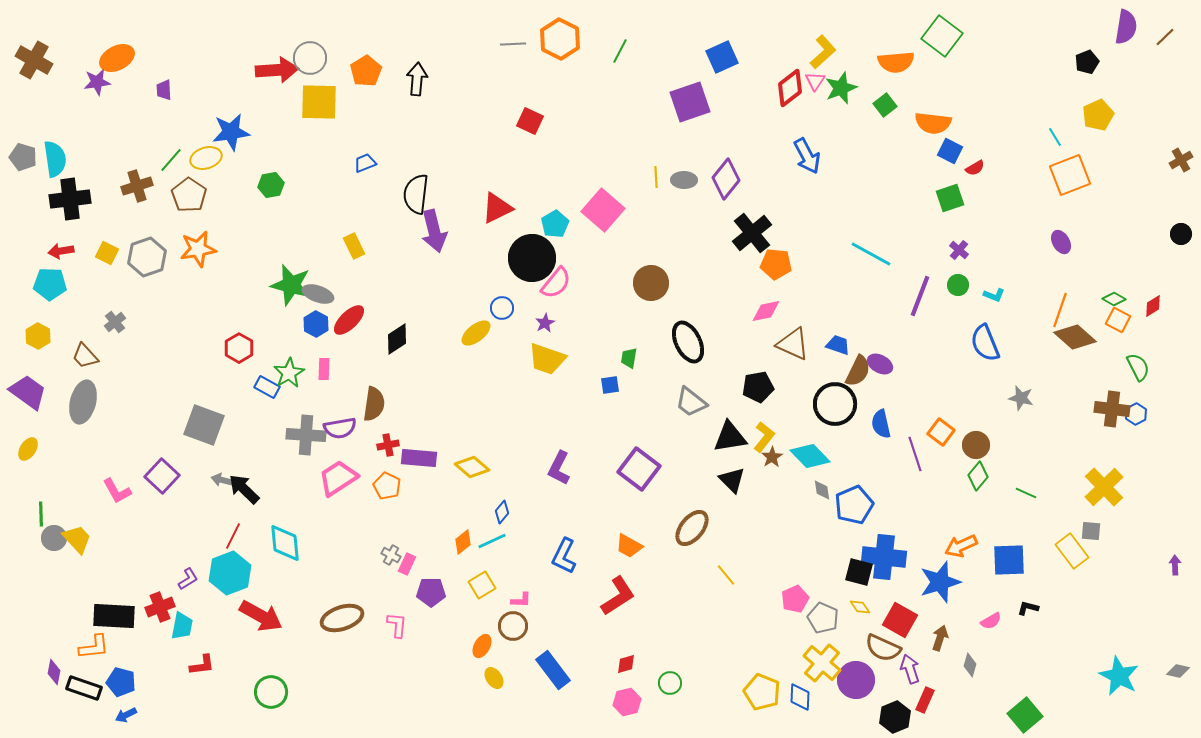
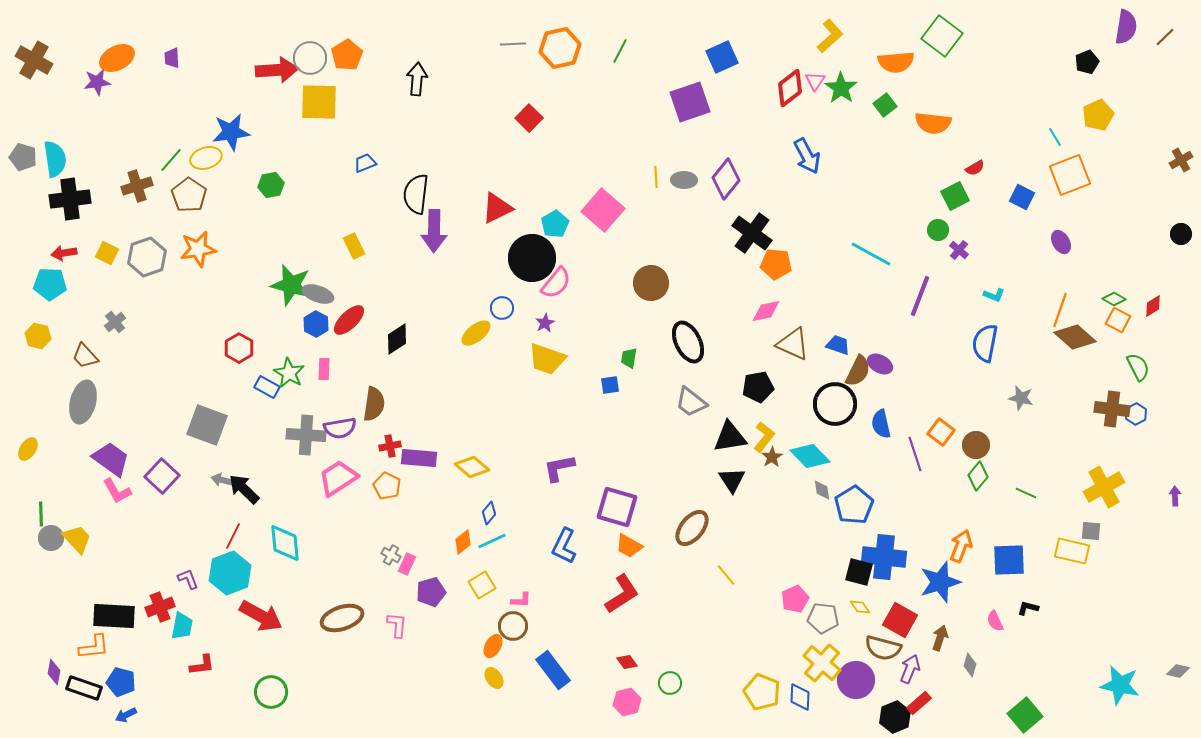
orange hexagon at (560, 39): moved 9 px down; rotated 21 degrees clockwise
yellow L-shape at (823, 52): moved 7 px right, 16 px up
orange pentagon at (366, 71): moved 19 px left, 16 px up
green star at (841, 88): rotated 16 degrees counterclockwise
purple trapezoid at (164, 90): moved 8 px right, 32 px up
red square at (530, 121): moved 1 px left, 3 px up; rotated 20 degrees clockwise
blue square at (950, 151): moved 72 px right, 46 px down
green square at (950, 198): moved 5 px right, 2 px up; rotated 8 degrees counterclockwise
purple arrow at (434, 231): rotated 15 degrees clockwise
black cross at (752, 233): rotated 15 degrees counterclockwise
red arrow at (61, 251): moved 3 px right, 2 px down
green circle at (958, 285): moved 20 px left, 55 px up
yellow hexagon at (38, 336): rotated 15 degrees counterclockwise
blue semicircle at (985, 343): rotated 33 degrees clockwise
green star at (289, 373): rotated 12 degrees counterclockwise
purple trapezoid at (28, 392): moved 83 px right, 67 px down
gray square at (204, 425): moved 3 px right
red cross at (388, 445): moved 2 px right, 1 px down
purple L-shape at (559, 468): rotated 52 degrees clockwise
purple square at (639, 469): moved 22 px left, 38 px down; rotated 21 degrees counterclockwise
black triangle at (732, 480): rotated 12 degrees clockwise
yellow cross at (1104, 487): rotated 15 degrees clockwise
blue pentagon at (854, 505): rotated 9 degrees counterclockwise
blue diamond at (502, 512): moved 13 px left, 1 px down
gray circle at (54, 538): moved 3 px left
orange arrow at (961, 546): rotated 136 degrees clockwise
yellow rectangle at (1072, 551): rotated 40 degrees counterclockwise
blue L-shape at (564, 556): moved 10 px up
purple arrow at (1175, 565): moved 69 px up
purple L-shape at (188, 579): rotated 80 degrees counterclockwise
purple pentagon at (431, 592): rotated 16 degrees counterclockwise
red L-shape at (618, 596): moved 4 px right, 2 px up
gray pentagon at (823, 618): rotated 16 degrees counterclockwise
pink semicircle at (991, 621): moved 4 px right; rotated 95 degrees clockwise
orange ellipse at (482, 646): moved 11 px right
brown semicircle at (883, 648): rotated 9 degrees counterclockwise
red diamond at (626, 664): moved 1 px right, 2 px up; rotated 70 degrees clockwise
purple arrow at (910, 669): rotated 40 degrees clockwise
cyan star at (1119, 676): moved 1 px right, 9 px down; rotated 15 degrees counterclockwise
red rectangle at (925, 700): moved 6 px left, 3 px down; rotated 25 degrees clockwise
